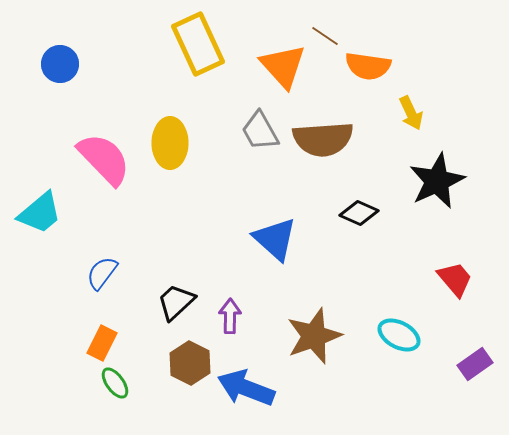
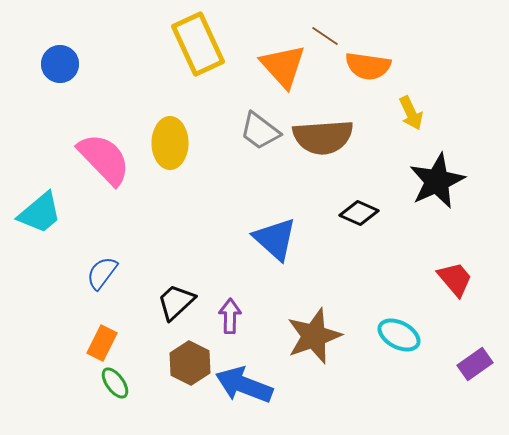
gray trapezoid: rotated 24 degrees counterclockwise
brown semicircle: moved 2 px up
blue arrow: moved 2 px left, 3 px up
